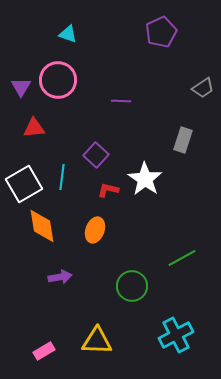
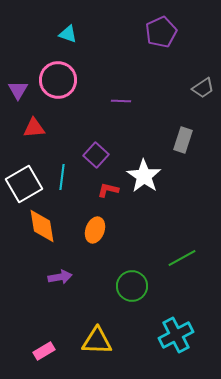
purple triangle: moved 3 px left, 3 px down
white star: moved 1 px left, 3 px up
